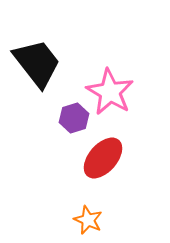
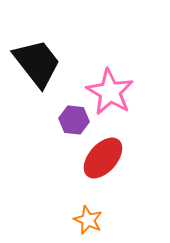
purple hexagon: moved 2 px down; rotated 24 degrees clockwise
